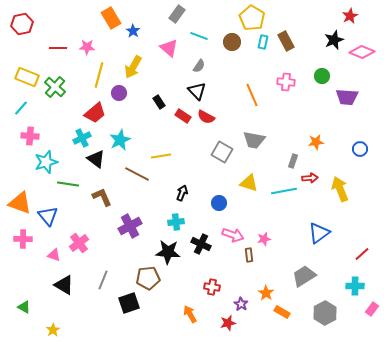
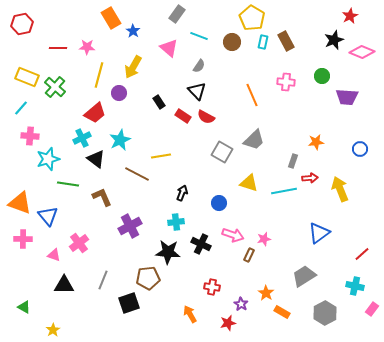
gray trapezoid at (254, 140): rotated 55 degrees counterclockwise
cyan star at (46, 162): moved 2 px right, 3 px up
brown rectangle at (249, 255): rotated 32 degrees clockwise
black triangle at (64, 285): rotated 30 degrees counterclockwise
cyan cross at (355, 286): rotated 12 degrees clockwise
